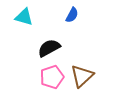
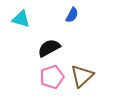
cyan triangle: moved 3 px left, 2 px down
